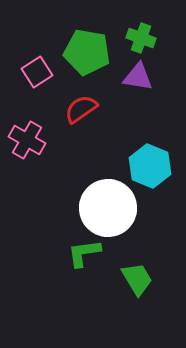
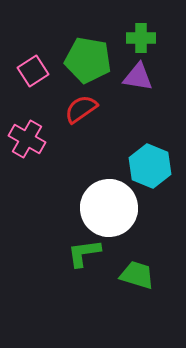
green cross: rotated 20 degrees counterclockwise
green pentagon: moved 1 px right, 8 px down
pink square: moved 4 px left, 1 px up
pink cross: moved 1 px up
white circle: moved 1 px right
green trapezoid: moved 4 px up; rotated 42 degrees counterclockwise
